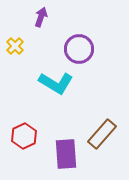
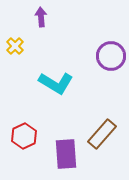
purple arrow: rotated 24 degrees counterclockwise
purple circle: moved 32 px right, 7 px down
